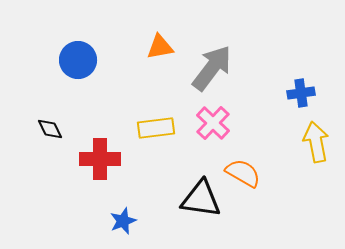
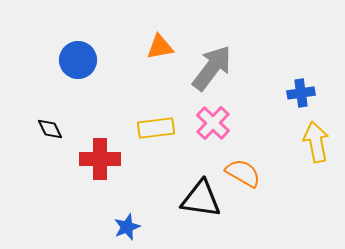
blue star: moved 4 px right, 6 px down
